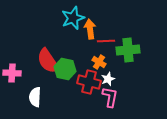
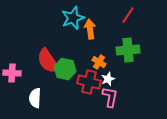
red line: moved 22 px right, 26 px up; rotated 54 degrees counterclockwise
white semicircle: moved 1 px down
